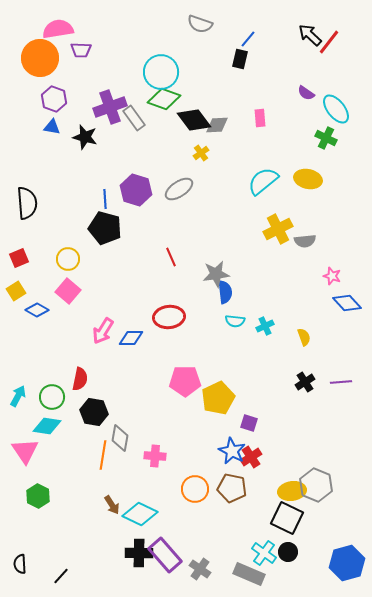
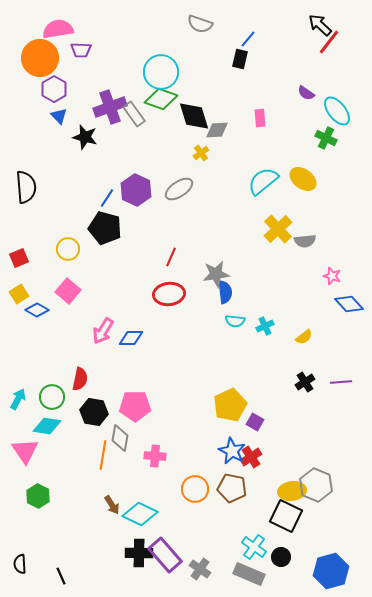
black arrow at (310, 35): moved 10 px right, 10 px up
purple hexagon at (54, 99): moved 10 px up; rotated 10 degrees clockwise
green diamond at (164, 99): moved 3 px left
cyan ellipse at (336, 109): moved 1 px right, 2 px down
gray rectangle at (134, 118): moved 4 px up
black diamond at (194, 120): moved 4 px up; rotated 20 degrees clockwise
gray diamond at (217, 125): moved 5 px down
blue triangle at (52, 127): moved 7 px right, 11 px up; rotated 36 degrees clockwise
yellow ellipse at (308, 179): moved 5 px left; rotated 24 degrees clockwise
purple hexagon at (136, 190): rotated 8 degrees clockwise
blue line at (105, 199): moved 2 px right, 1 px up; rotated 36 degrees clockwise
black semicircle at (27, 203): moved 1 px left, 16 px up
yellow cross at (278, 229): rotated 16 degrees counterclockwise
red line at (171, 257): rotated 48 degrees clockwise
yellow circle at (68, 259): moved 10 px up
yellow square at (16, 291): moved 3 px right, 3 px down
blue diamond at (347, 303): moved 2 px right, 1 px down
red ellipse at (169, 317): moved 23 px up
yellow semicircle at (304, 337): rotated 72 degrees clockwise
pink pentagon at (185, 381): moved 50 px left, 25 px down
cyan arrow at (18, 396): moved 3 px down
yellow pentagon at (218, 398): moved 12 px right, 7 px down
purple square at (249, 423): moved 6 px right, 1 px up; rotated 12 degrees clockwise
black square at (287, 518): moved 1 px left, 2 px up
black circle at (288, 552): moved 7 px left, 5 px down
cyan cross at (264, 553): moved 10 px left, 6 px up
blue hexagon at (347, 563): moved 16 px left, 8 px down
black line at (61, 576): rotated 66 degrees counterclockwise
